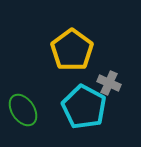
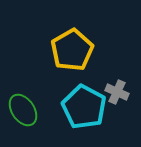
yellow pentagon: rotated 6 degrees clockwise
gray cross: moved 8 px right, 9 px down
